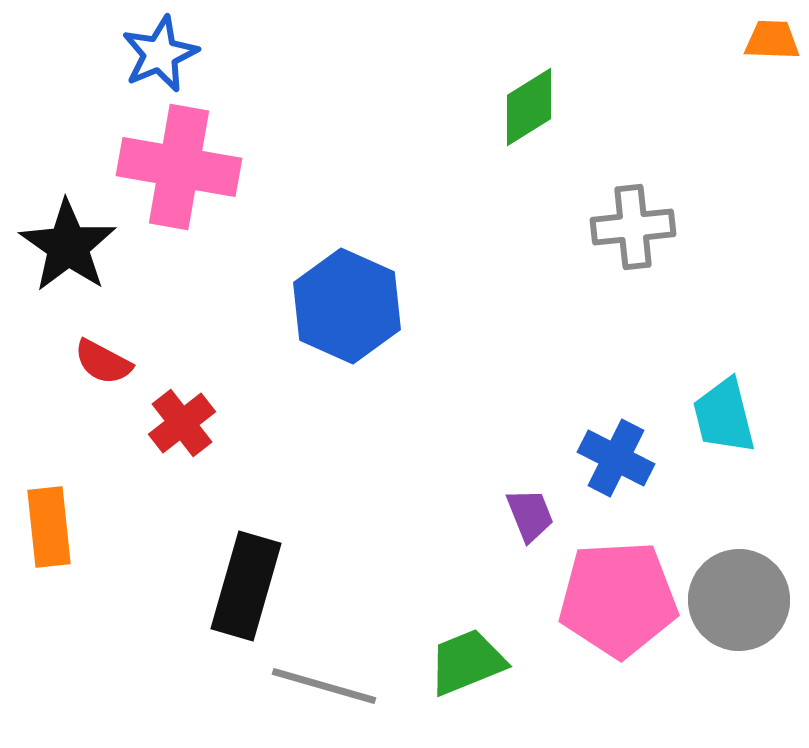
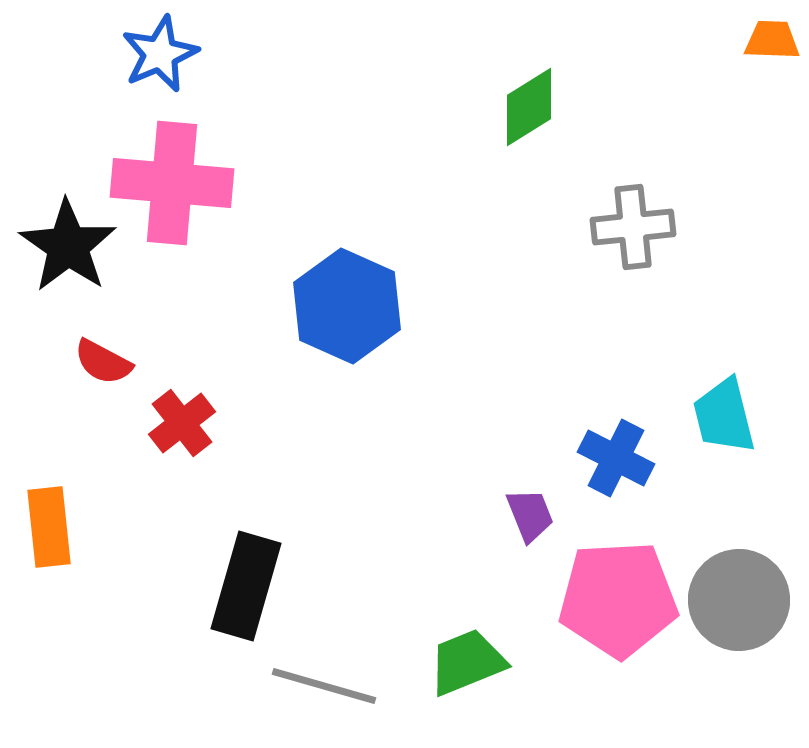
pink cross: moved 7 px left, 16 px down; rotated 5 degrees counterclockwise
